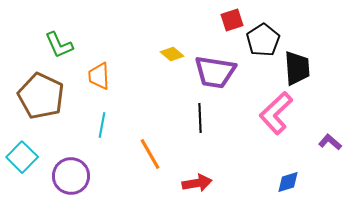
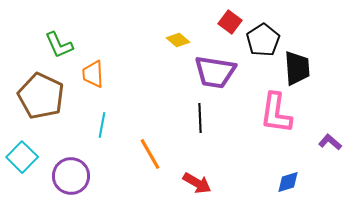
red square: moved 2 px left, 2 px down; rotated 35 degrees counterclockwise
yellow diamond: moved 6 px right, 14 px up
orange trapezoid: moved 6 px left, 2 px up
pink L-shape: rotated 39 degrees counterclockwise
red arrow: rotated 40 degrees clockwise
